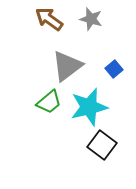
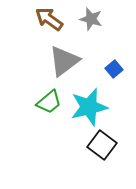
gray triangle: moved 3 px left, 5 px up
